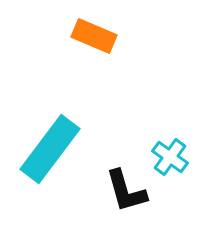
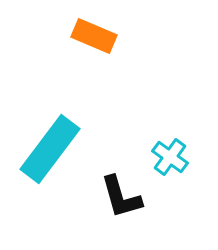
black L-shape: moved 5 px left, 6 px down
